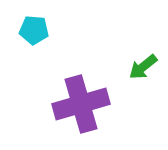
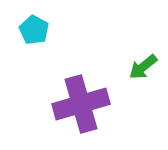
cyan pentagon: rotated 24 degrees clockwise
